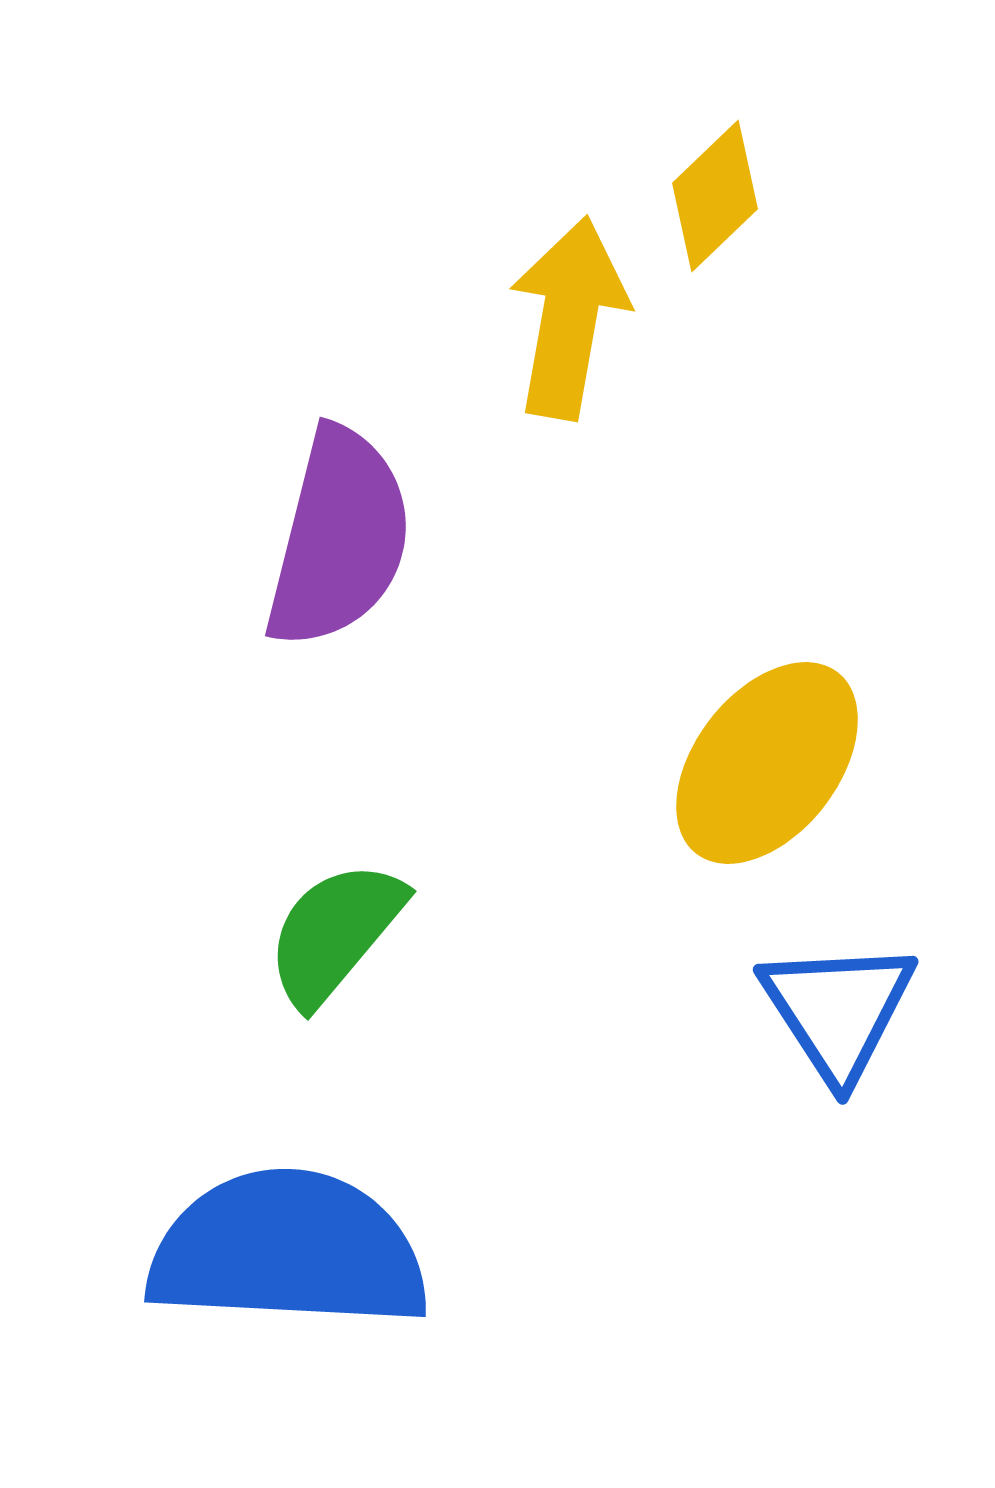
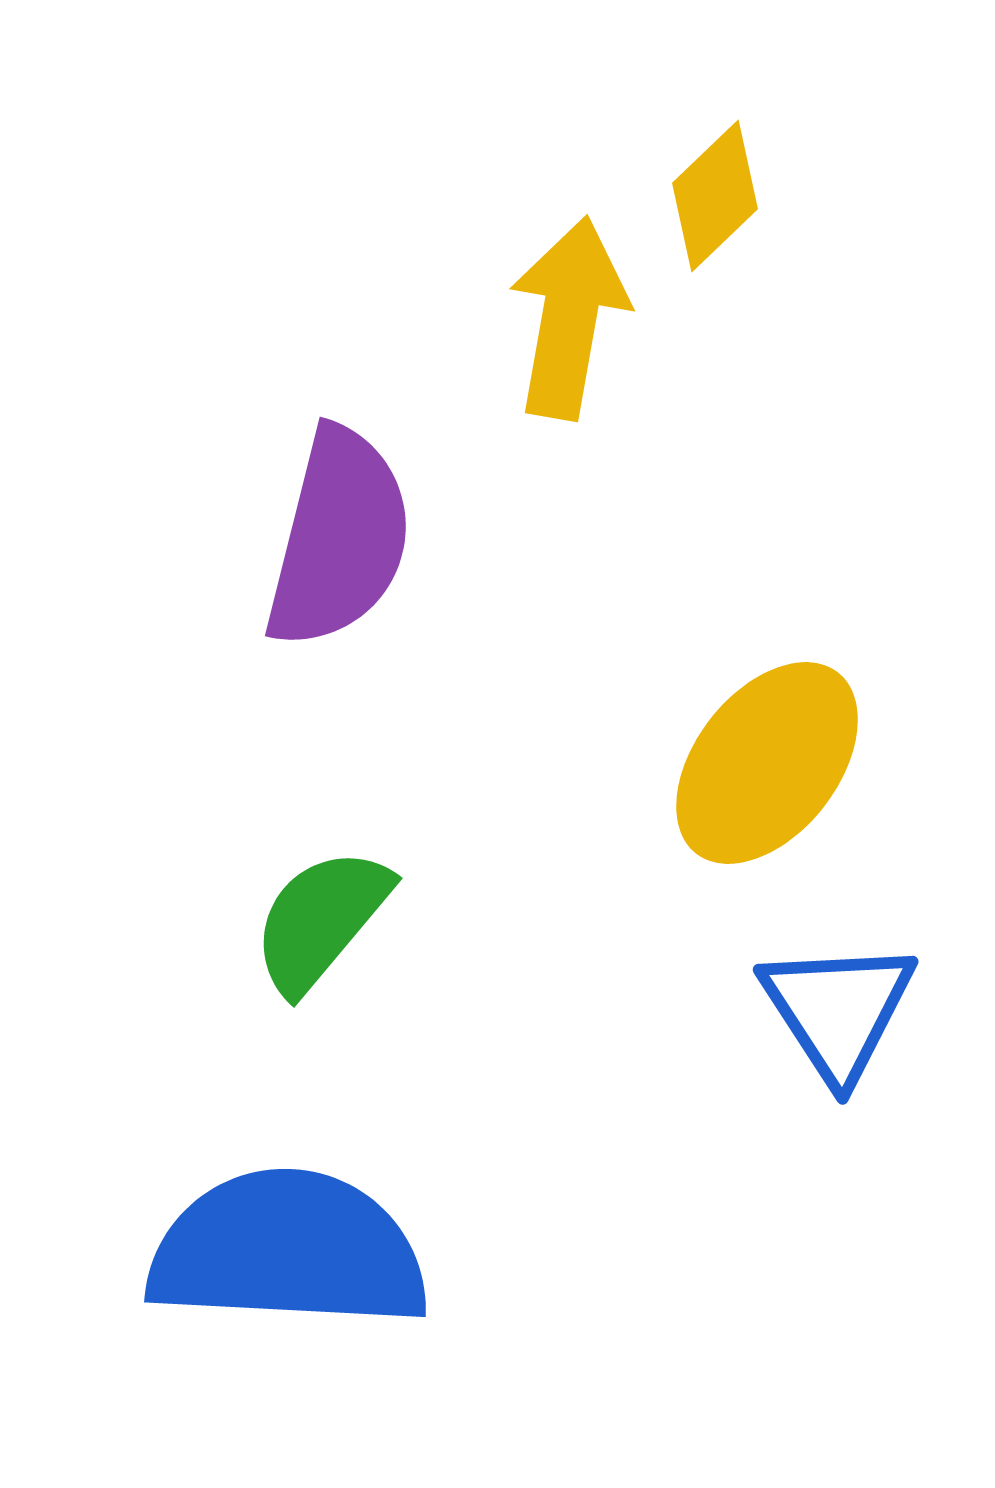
green semicircle: moved 14 px left, 13 px up
